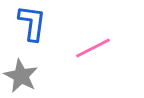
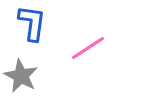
pink line: moved 5 px left; rotated 6 degrees counterclockwise
